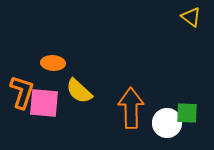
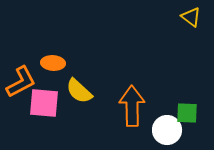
orange L-shape: moved 1 px left, 10 px up; rotated 44 degrees clockwise
orange arrow: moved 1 px right, 2 px up
white circle: moved 7 px down
